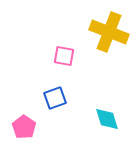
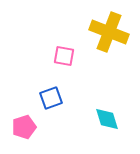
blue square: moved 4 px left
pink pentagon: rotated 20 degrees clockwise
